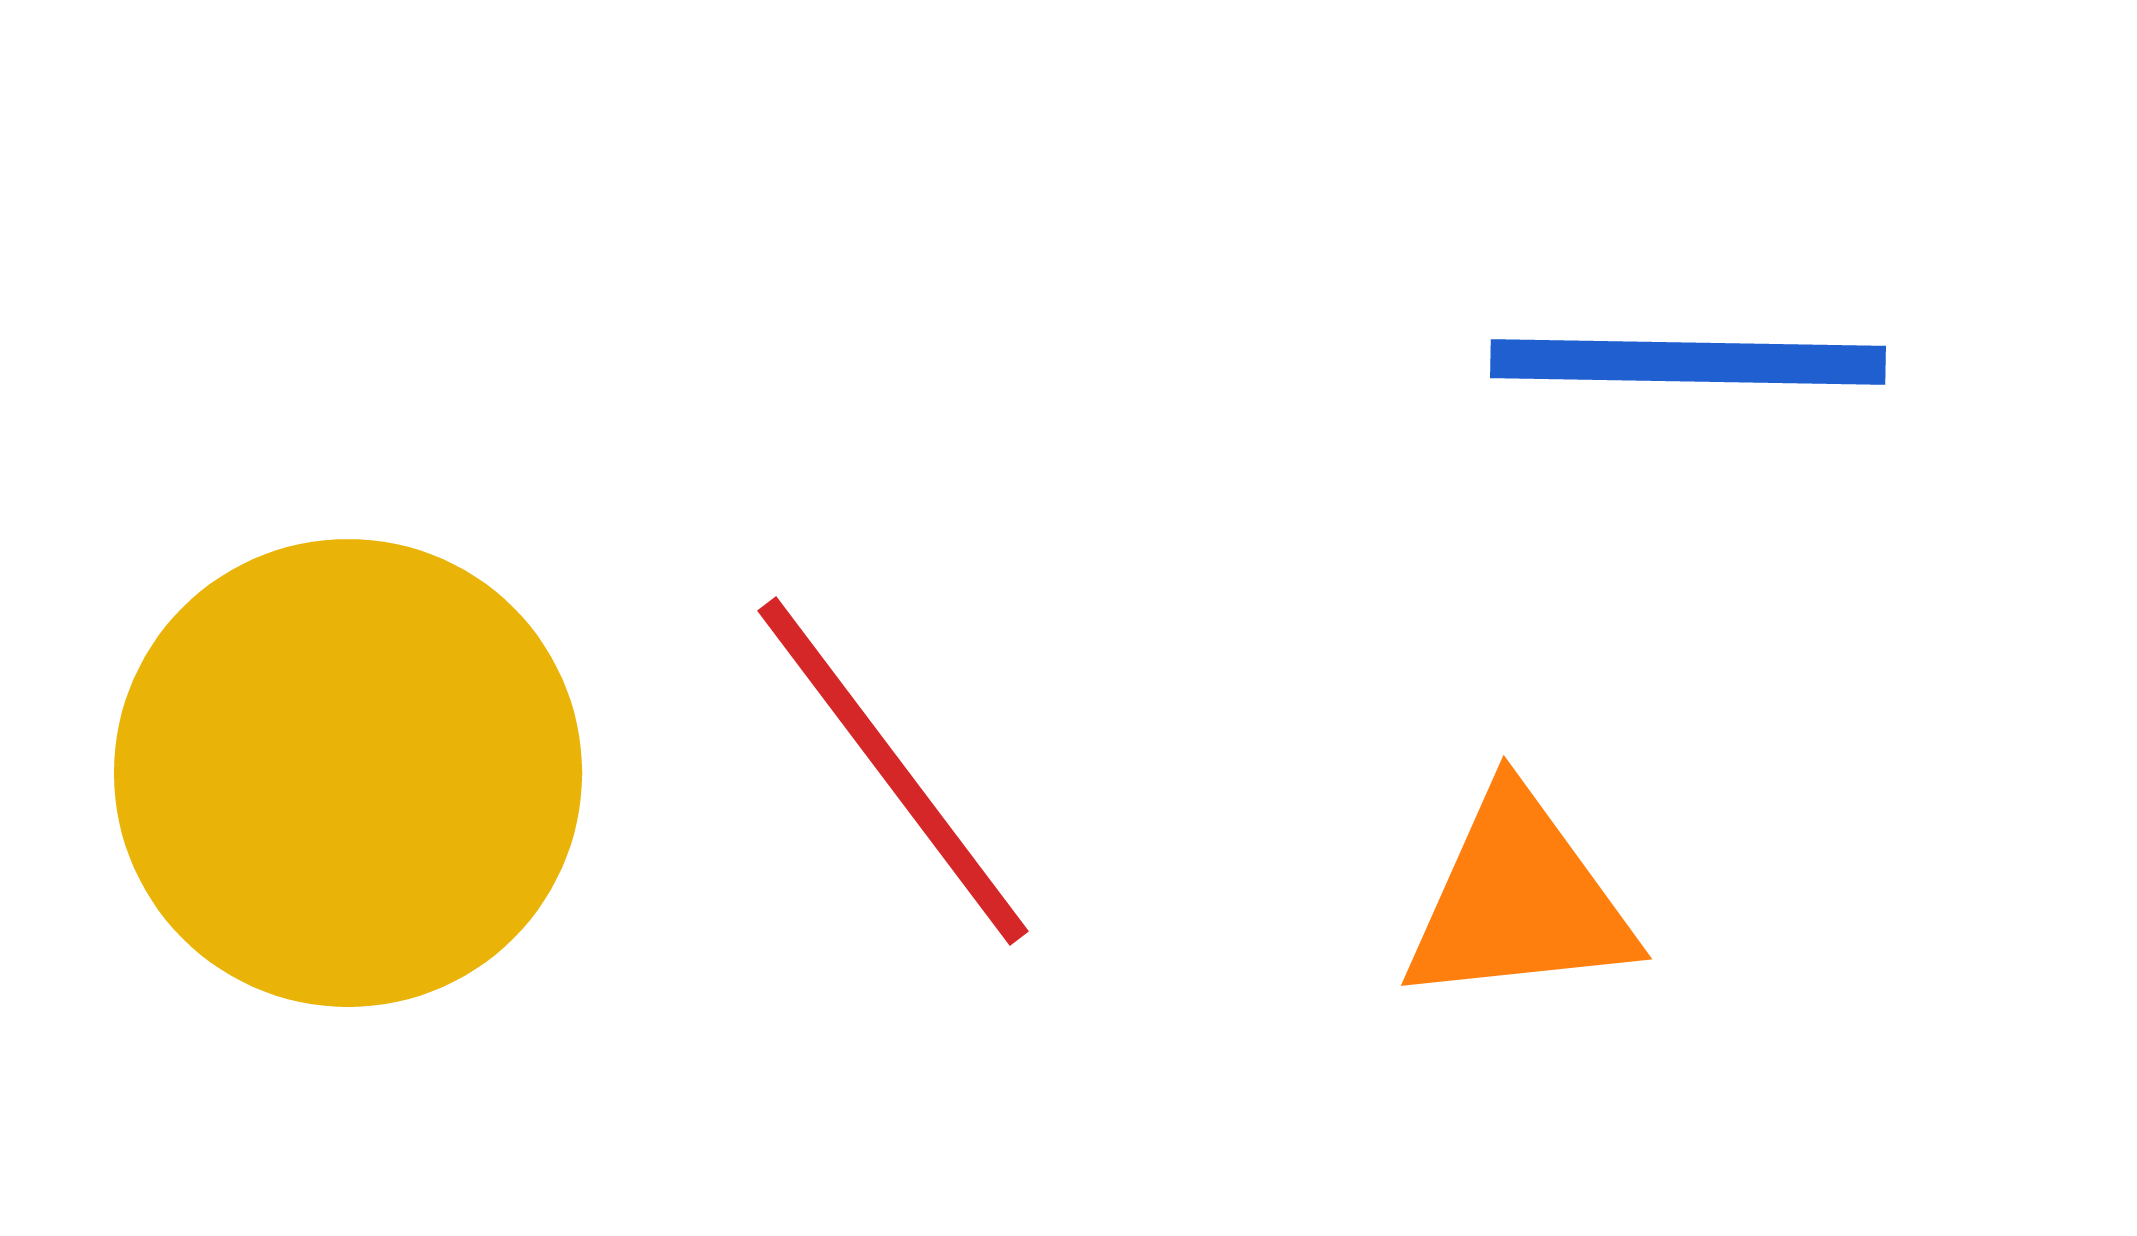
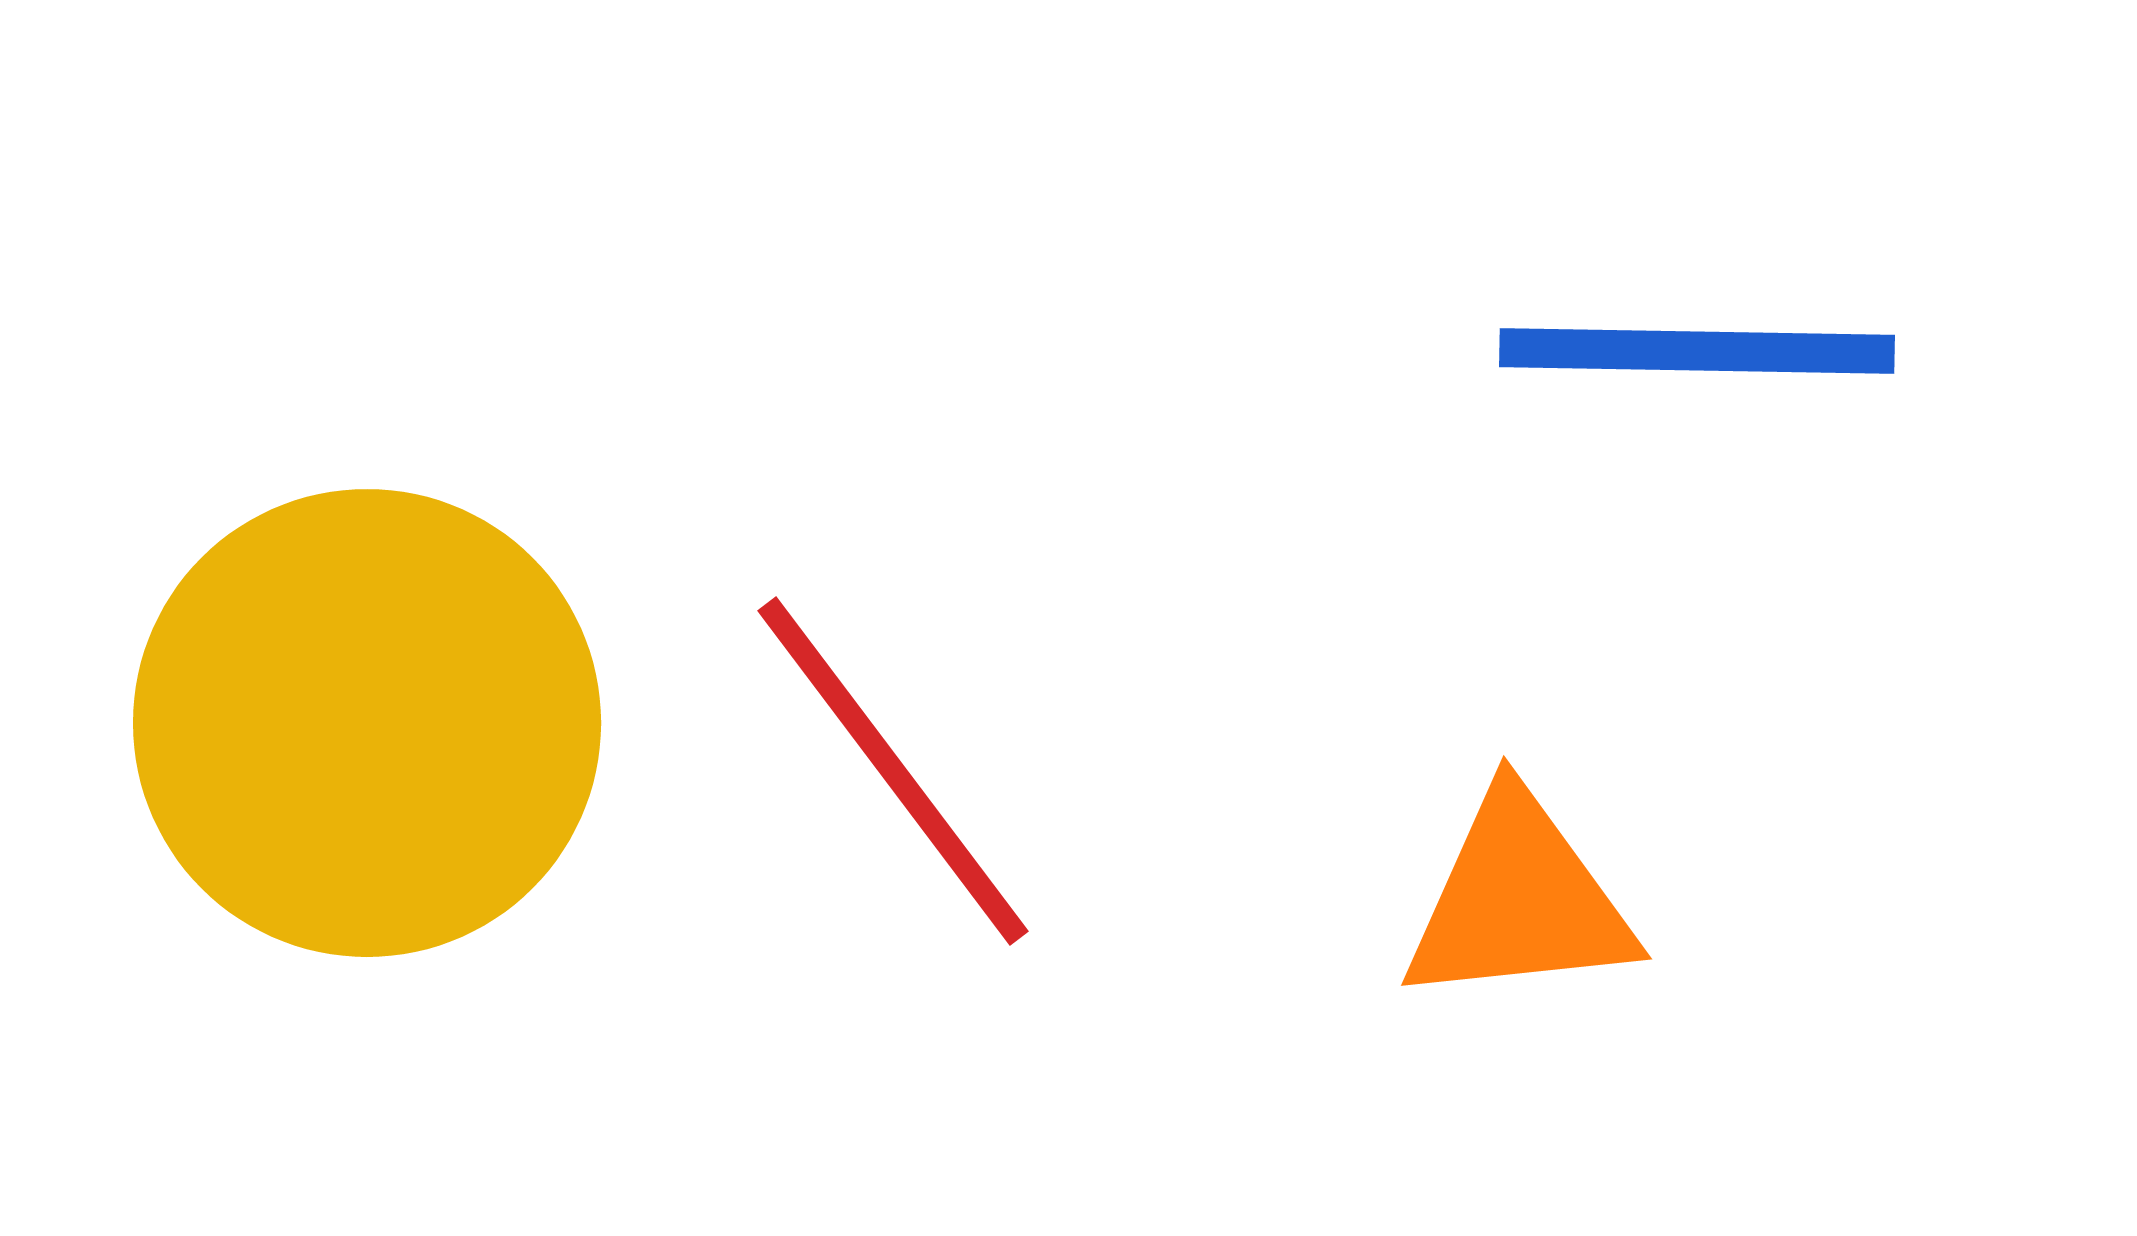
blue line: moved 9 px right, 11 px up
yellow circle: moved 19 px right, 50 px up
